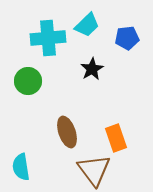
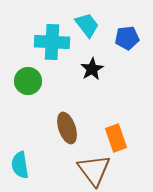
cyan trapezoid: rotated 84 degrees counterclockwise
cyan cross: moved 4 px right, 4 px down; rotated 8 degrees clockwise
brown ellipse: moved 4 px up
cyan semicircle: moved 1 px left, 2 px up
